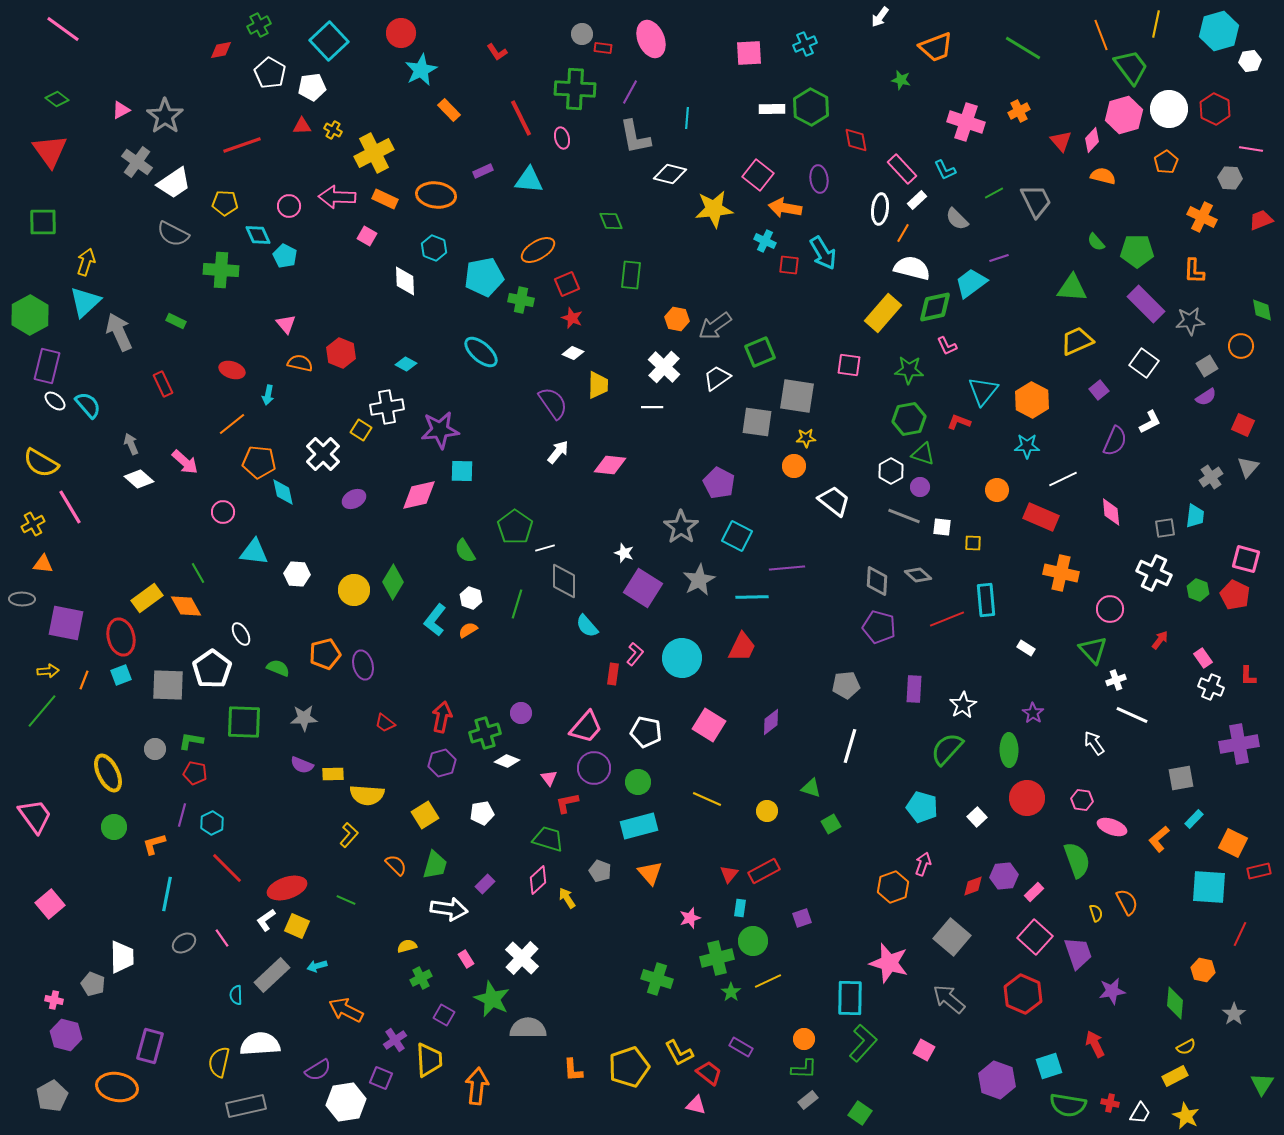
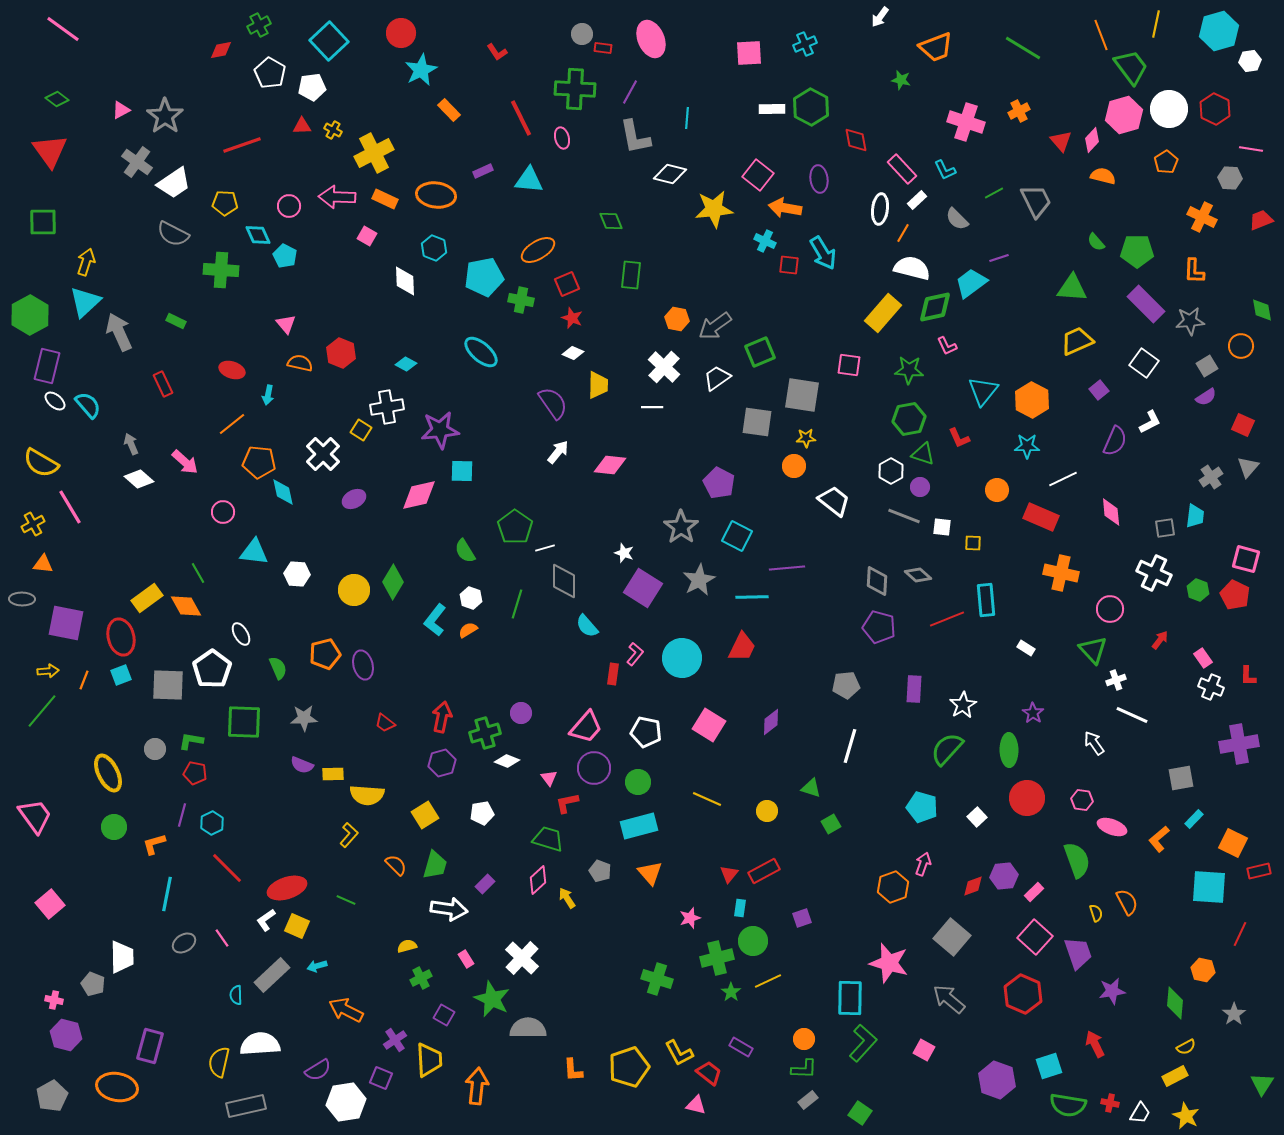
gray square at (797, 396): moved 5 px right, 1 px up
red L-shape at (959, 422): moved 16 px down; rotated 135 degrees counterclockwise
green semicircle at (278, 668): rotated 45 degrees clockwise
